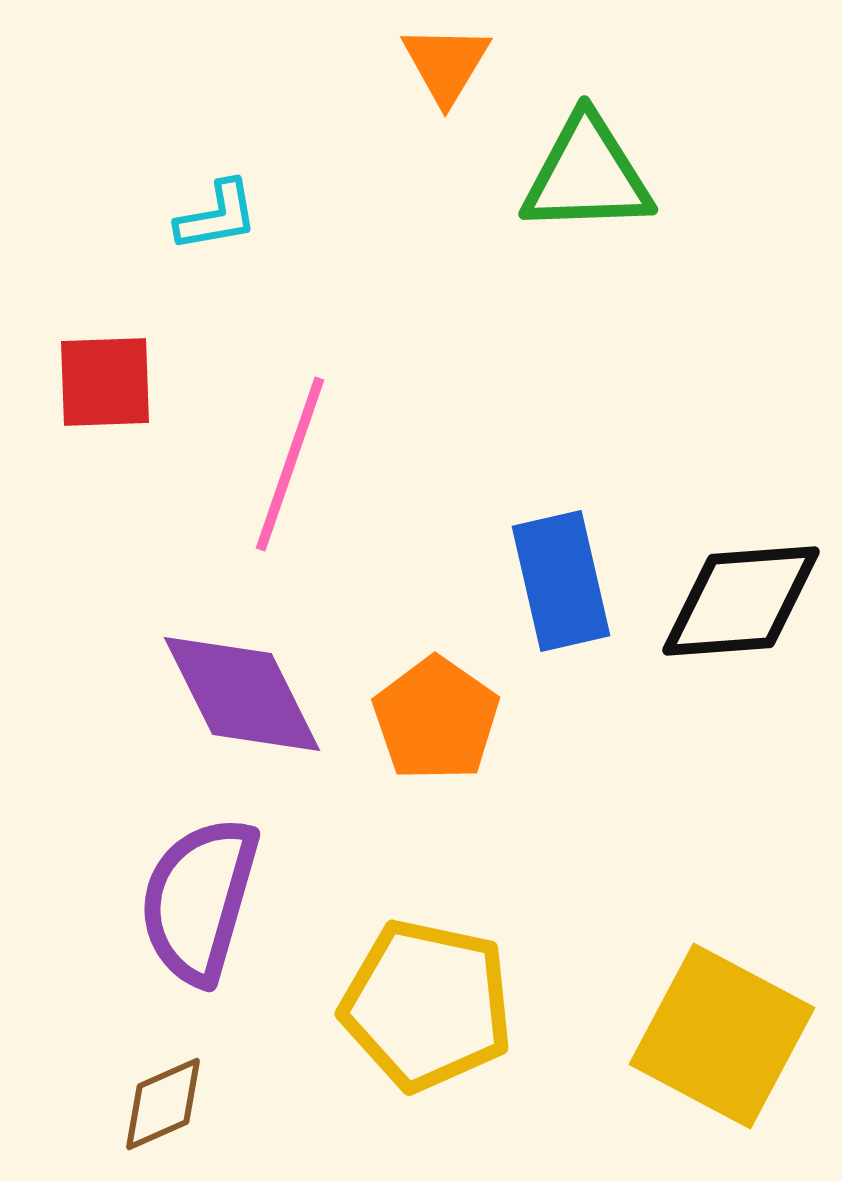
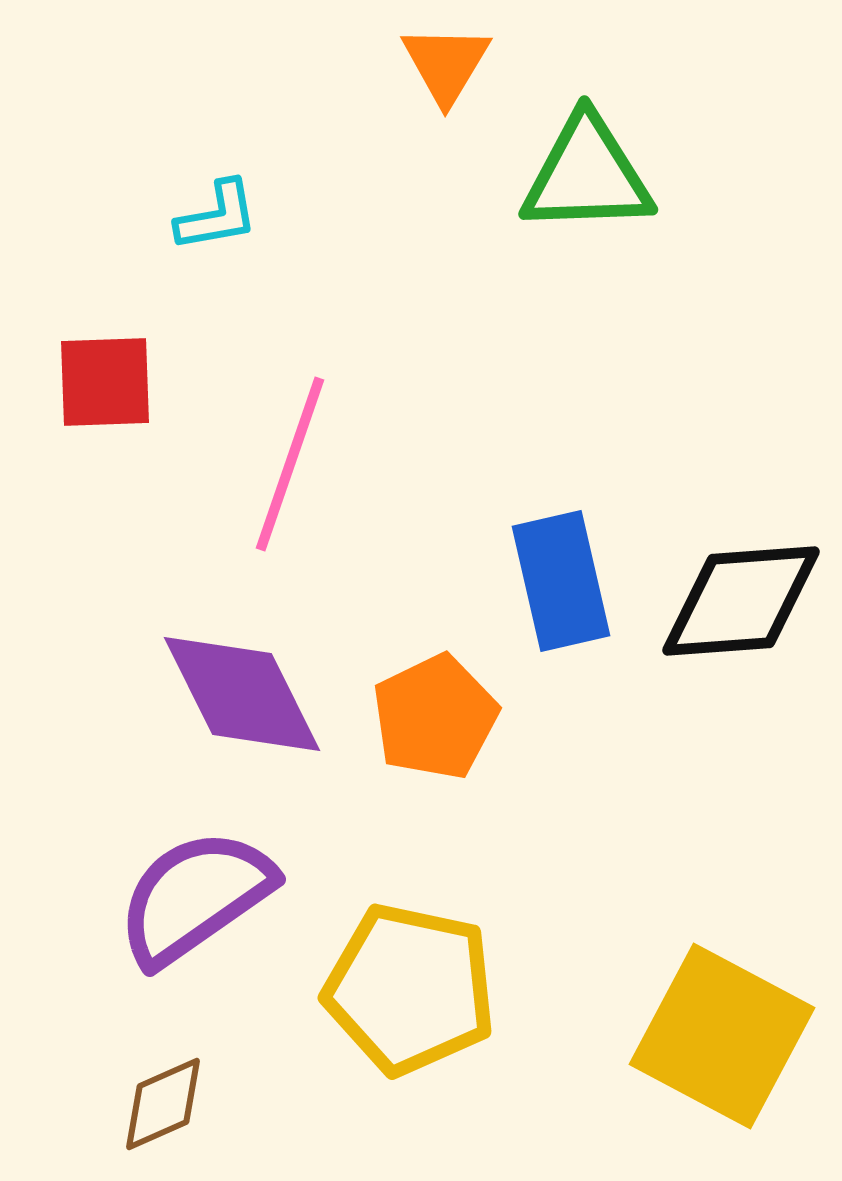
orange pentagon: moved 1 px left, 2 px up; rotated 11 degrees clockwise
purple semicircle: moved 4 px left, 3 px up; rotated 39 degrees clockwise
yellow pentagon: moved 17 px left, 16 px up
